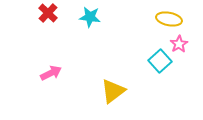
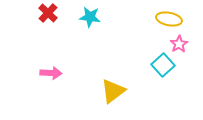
cyan square: moved 3 px right, 4 px down
pink arrow: rotated 30 degrees clockwise
